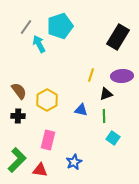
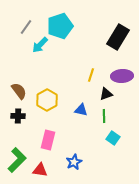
cyan arrow: moved 1 px right, 1 px down; rotated 108 degrees counterclockwise
